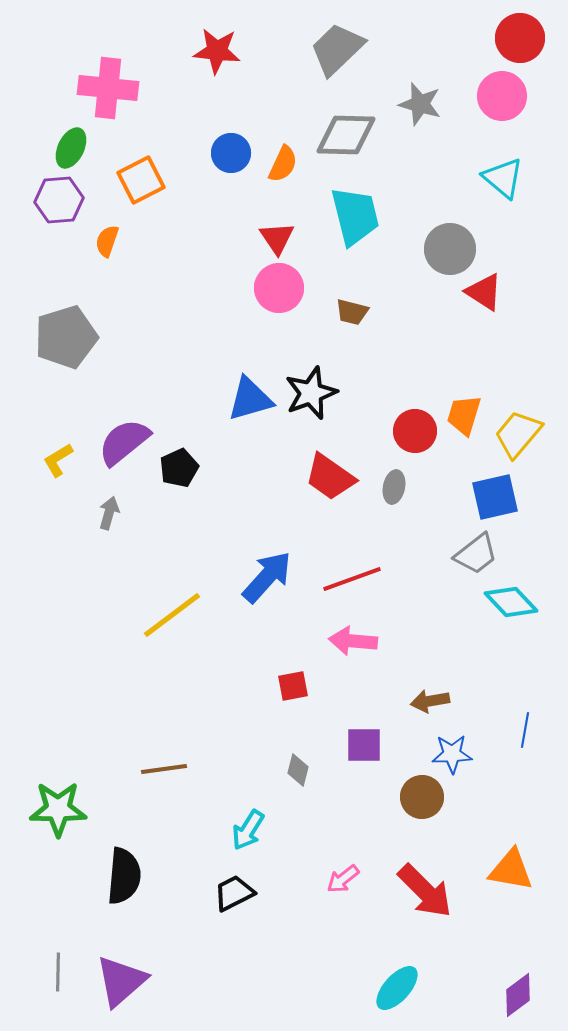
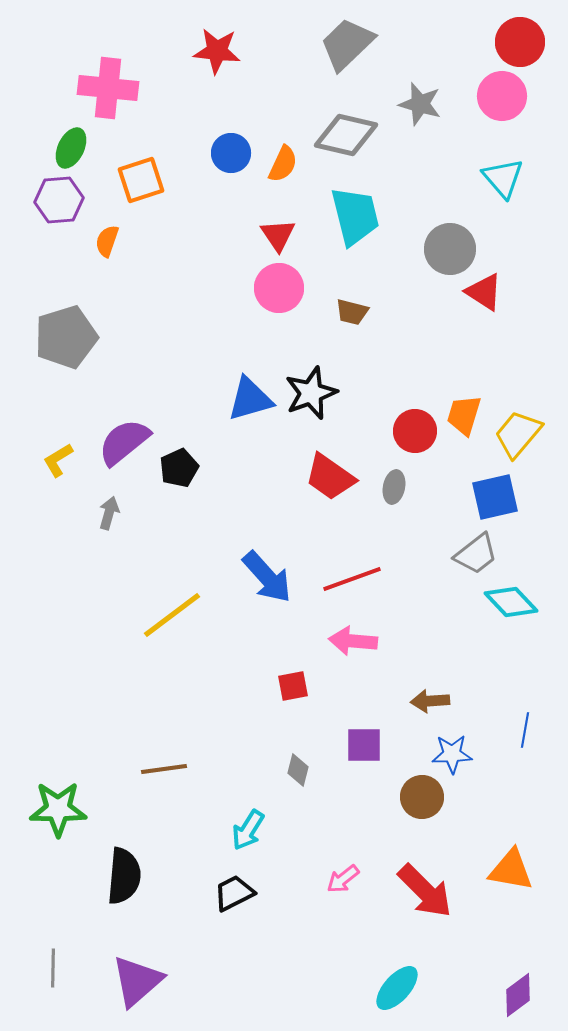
red circle at (520, 38): moved 4 px down
gray trapezoid at (337, 49): moved 10 px right, 5 px up
gray diamond at (346, 135): rotated 12 degrees clockwise
cyan triangle at (503, 178): rotated 9 degrees clockwise
orange square at (141, 180): rotated 9 degrees clockwise
red triangle at (277, 238): moved 1 px right, 3 px up
blue arrow at (267, 577): rotated 96 degrees clockwise
brown arrow at (430, 701): rotated 6 degrees clockwise
gray line at (58, 972): moved 5 px left, 4 px up
purple triangle at (121, 981): moved 16 px right
